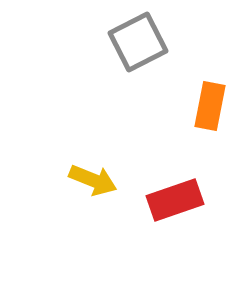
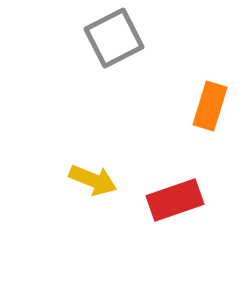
gray square: moved 24 px left, 4 px up
orange rectangle: rotated 6 degrees clockwise
